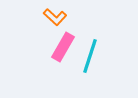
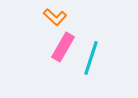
cyan line: moved 1 px right, 2 px down
